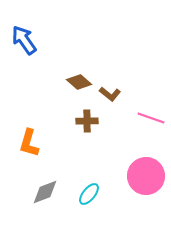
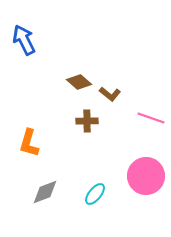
blue arrow: rotated 8 degrees clockwise
cyan ellipse: moved 6 px right
